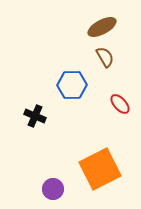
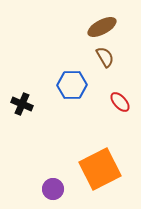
red ellipse: moved 2 px up
black cross: moved 13 px left, 12 px up
